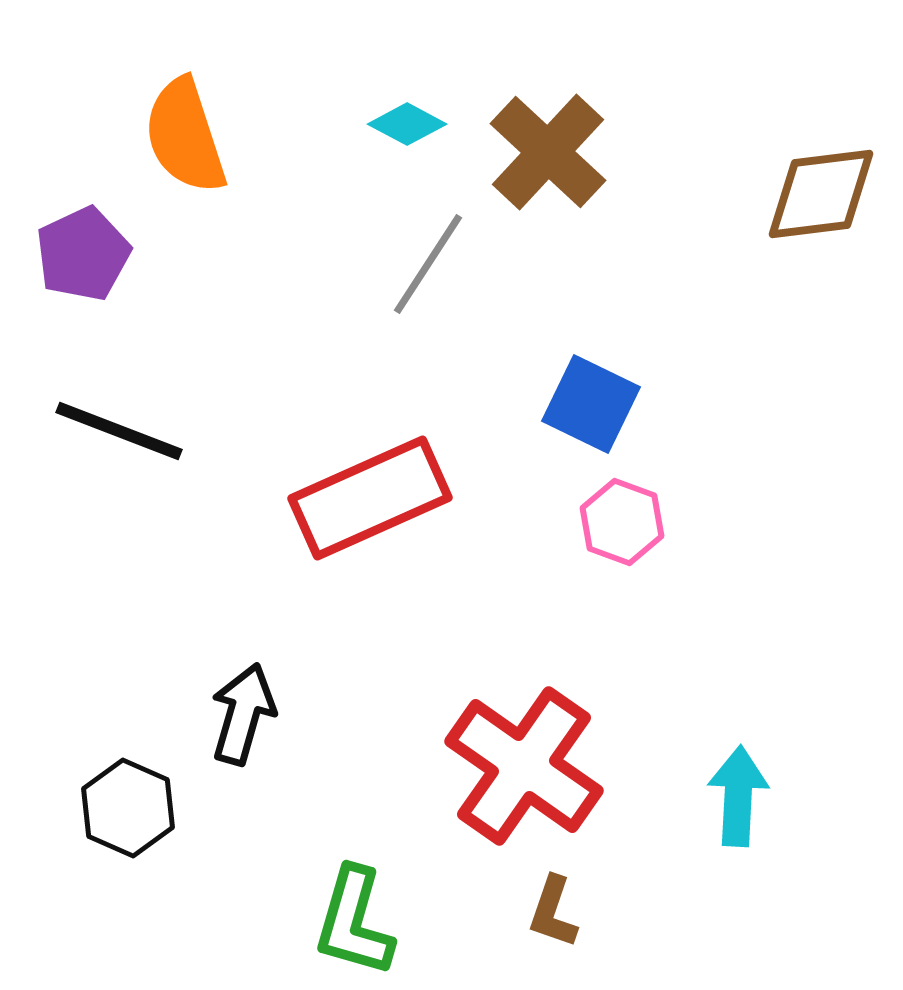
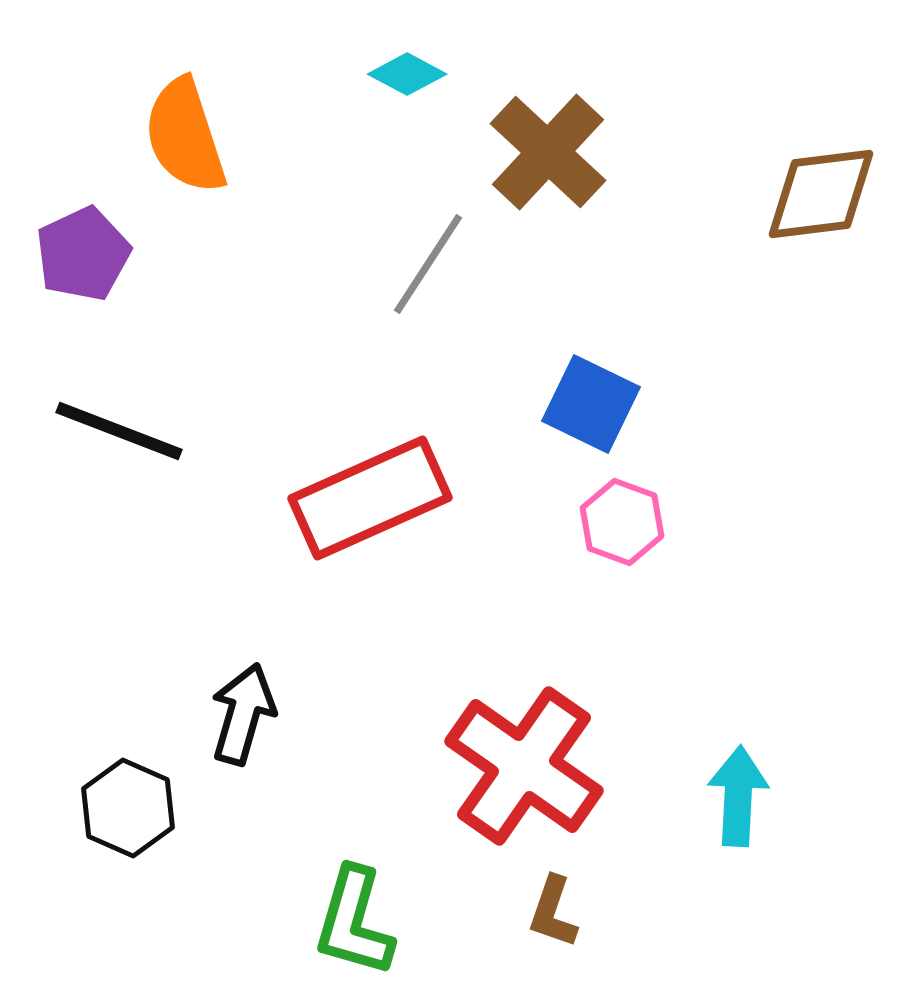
cyan diamond: moved 50 px up
